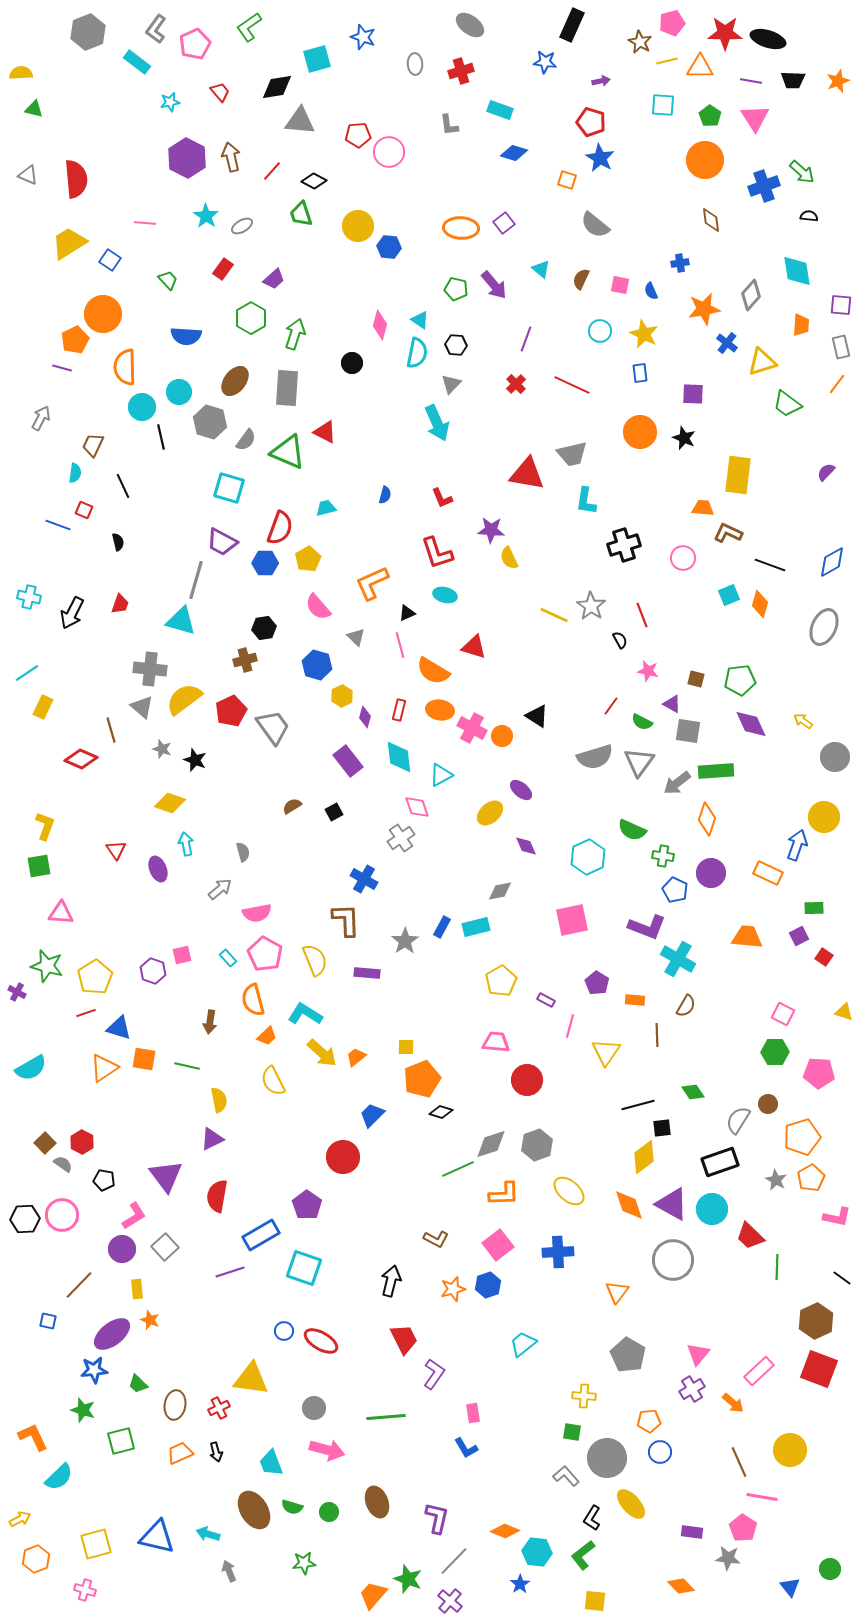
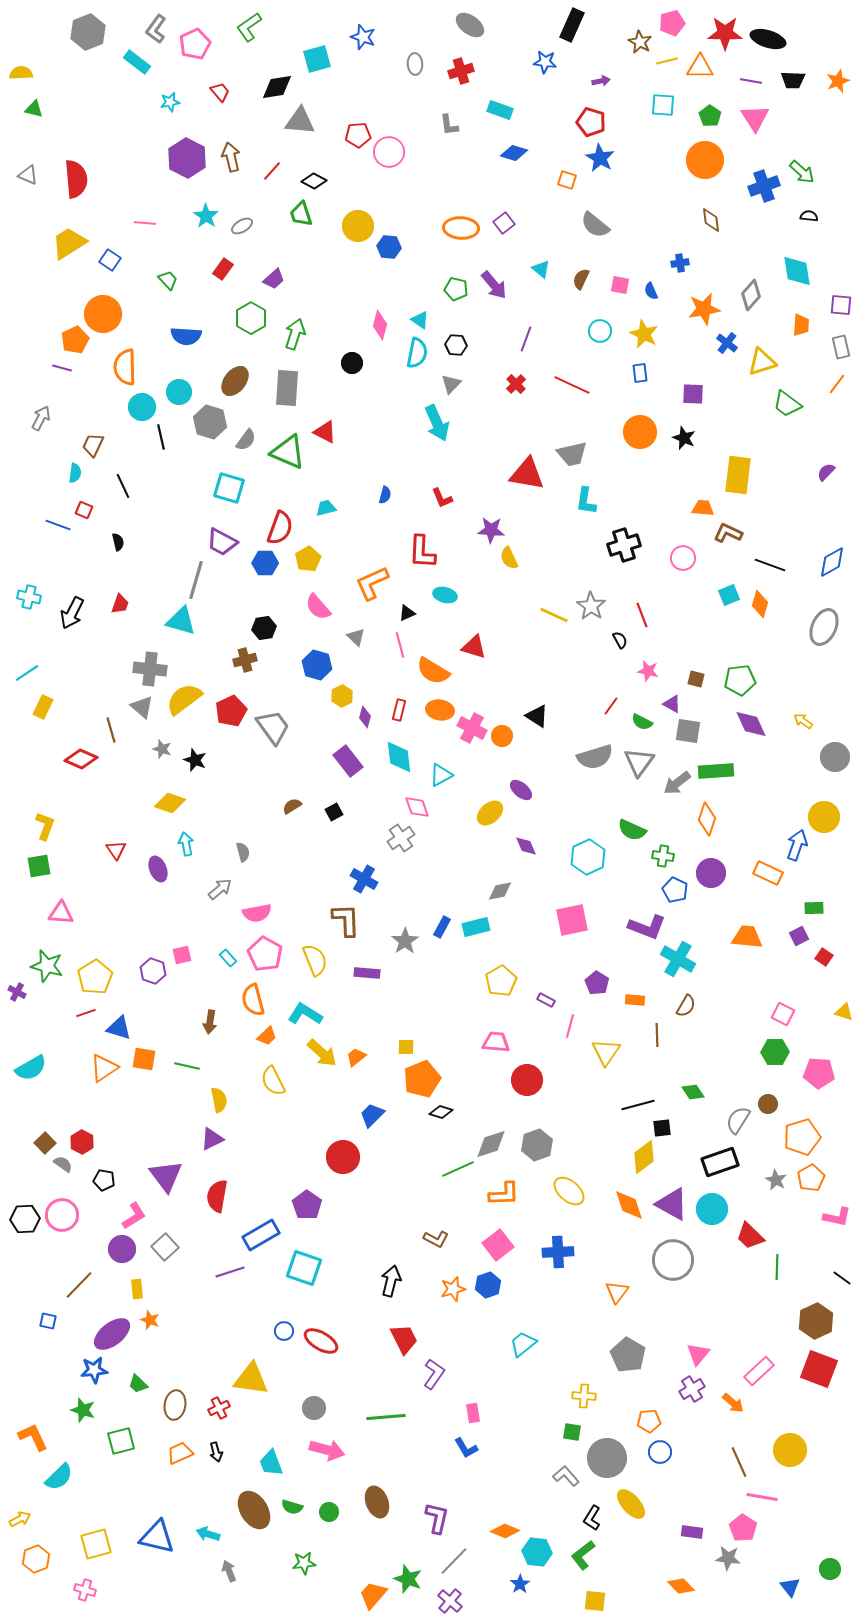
red L-shape at (437, 553): moved 15 px left, 1 px up; rotated 21 degrees clockwise
